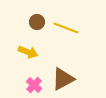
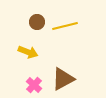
yellow line: moved 1 px left, 2 px up; rotated 35 degrees counterclockwise
